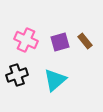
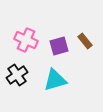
purple square: moved 1 px left, 4 px down
black cross: rotated 15 degrees counterclockwise
cyan triangle: rotated 25 degrees clockwise
